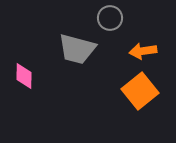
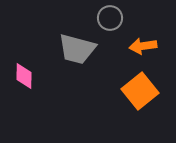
orange arrow: moved 5 px up
